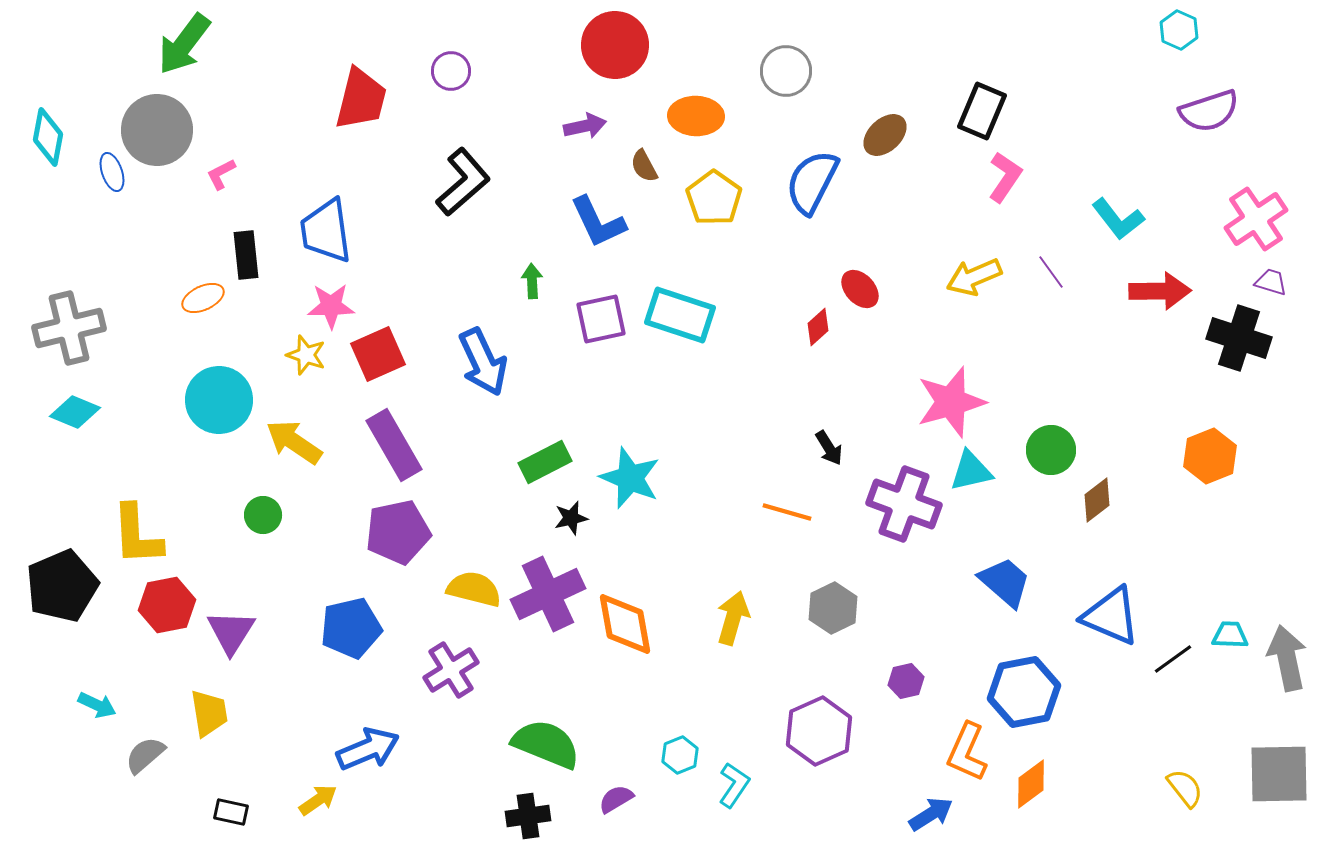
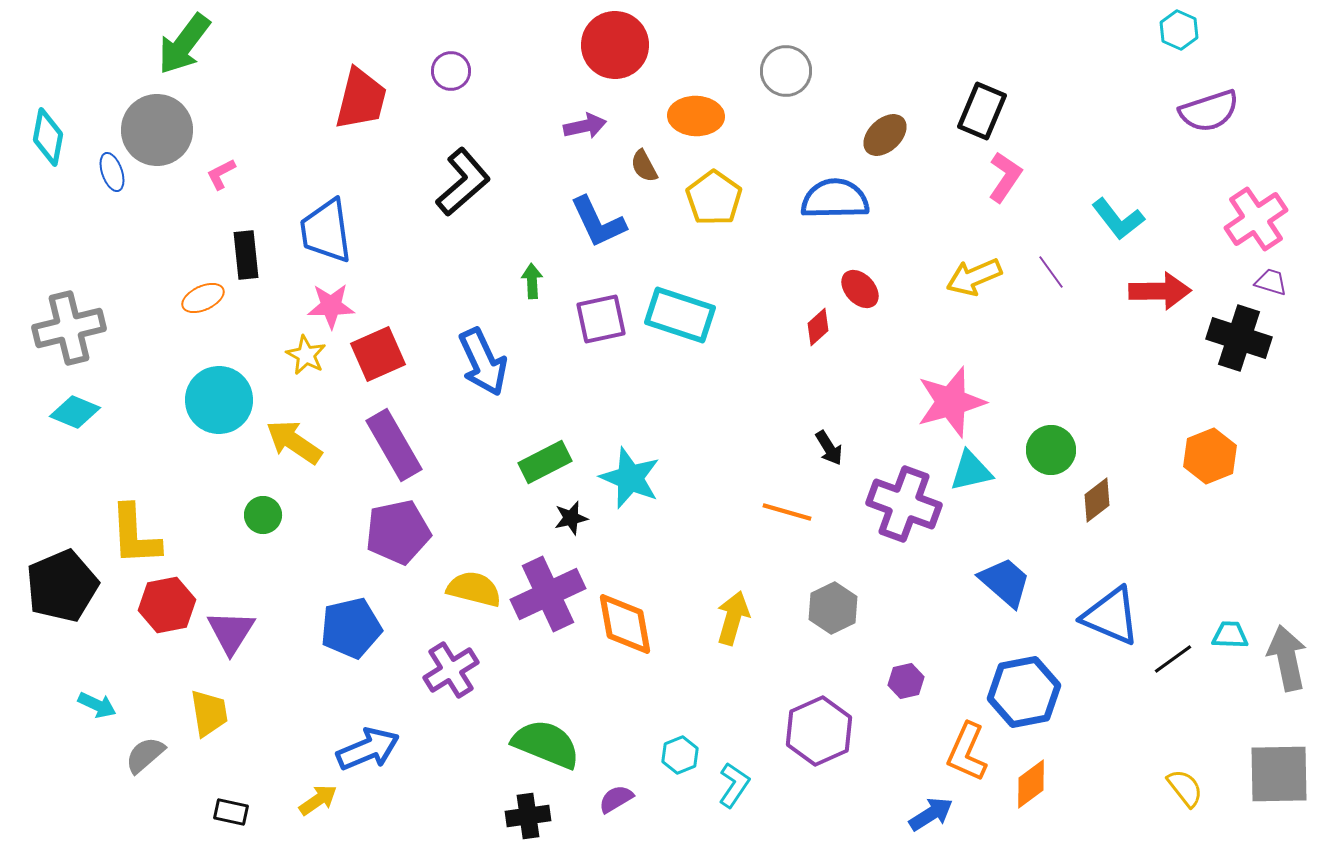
blue semicircle at (812, 182): moved 23 px right, 17 px down; rotated 62 degrees clockwise
yellow star at (306, 355): rotated 9 degrees clockwise
yellow L-shape at (137, 535): moved 2 px left
